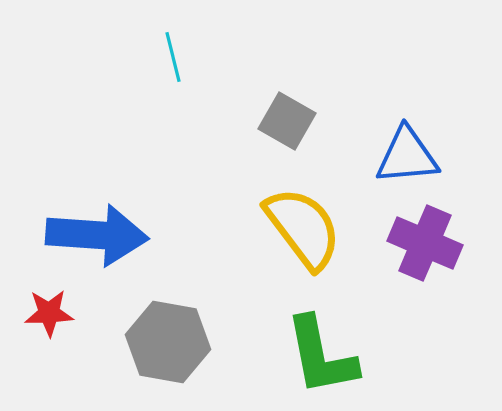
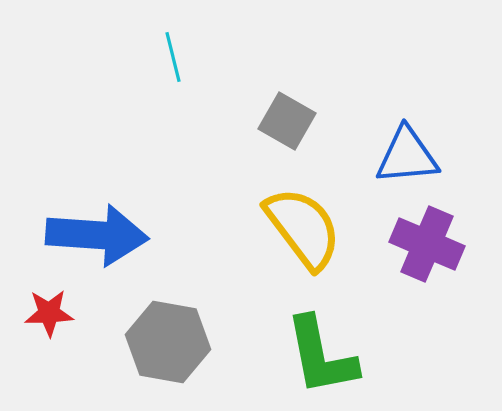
purple cross: moved 2 px right, 1 px down
